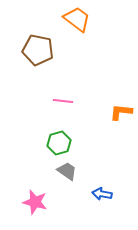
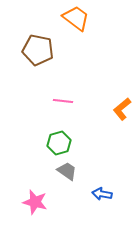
orange trapezoid: moved 1 px left, 1 px up
orange L-shape: moved 1 px right, 3 px up; rotated 45 degrees counterclockwise
